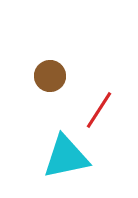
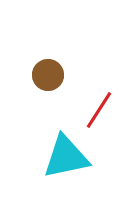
brown circle: moved 2 px left, 1 px up
